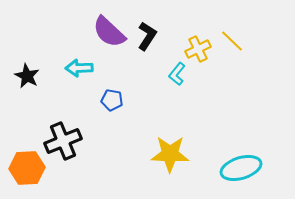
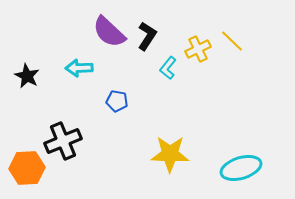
cyan L-shape: moved 9 px left, 6 px up
blue pentagon: moved 5 px right, 1 px down
